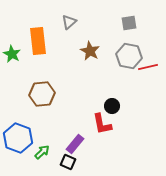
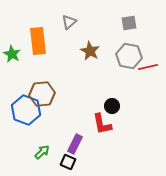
blue hexagon: moved 8 px right, 28 px up
purple rectangle: rotated 12 degrees counterclockwise
